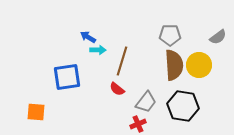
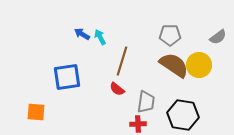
blue arrow: moved 6 px left, 3 px up
cyan arrow: moved 2 px right, 13 px up; rotated 119 degrees counterclockwise
brown semicircle: rotated 52 degrees counterclockwise
gray trapezoid: rotated 30 degrees counterclockwise
black hexagon: moved 9 px down
red cross: rotated 21 degrees clockwise
